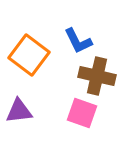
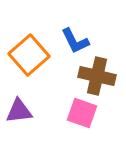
blue L-shape: moved 3 px left
orange square: rotated 12 degrees clockwise
